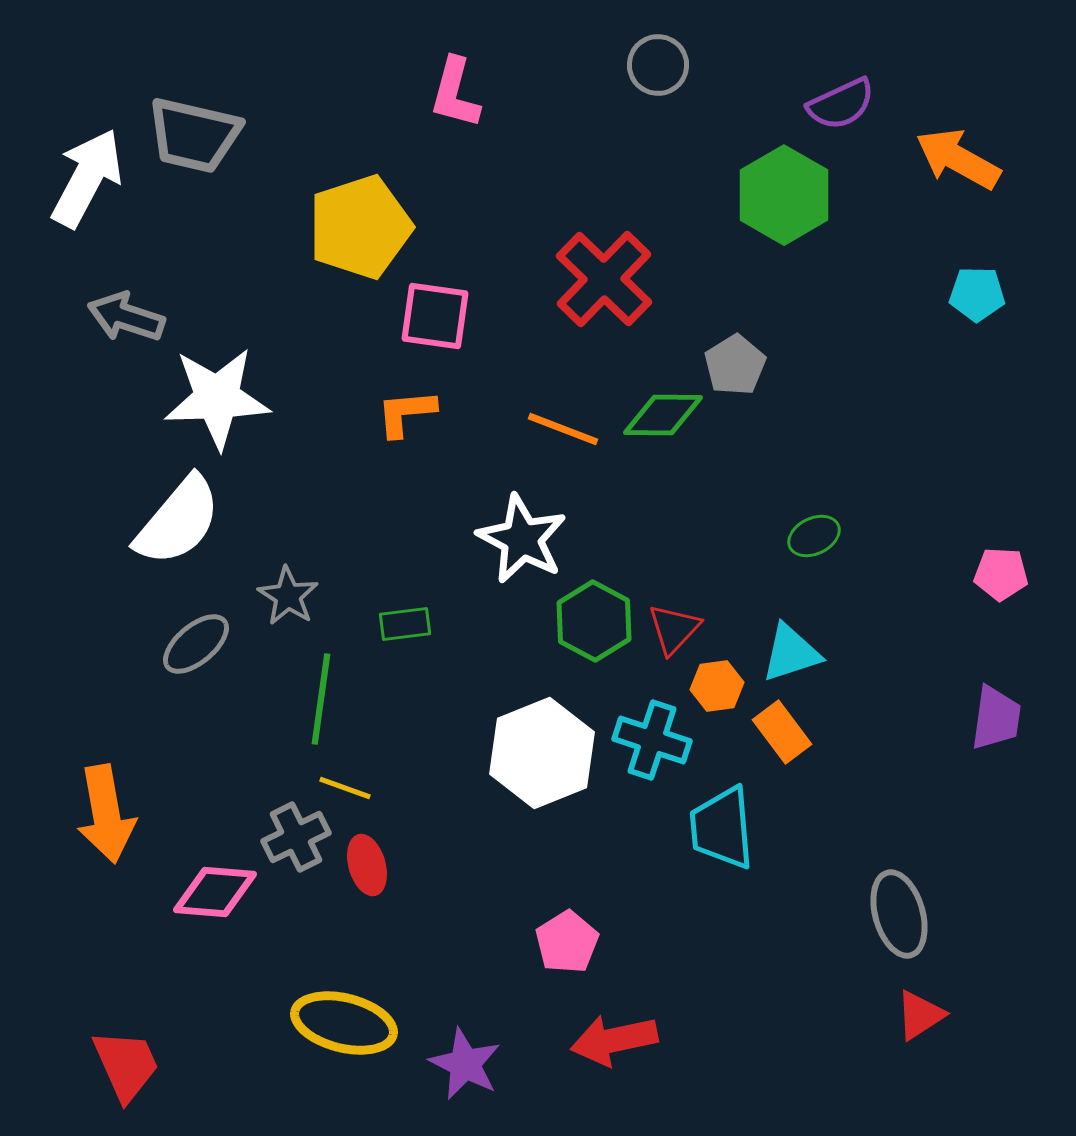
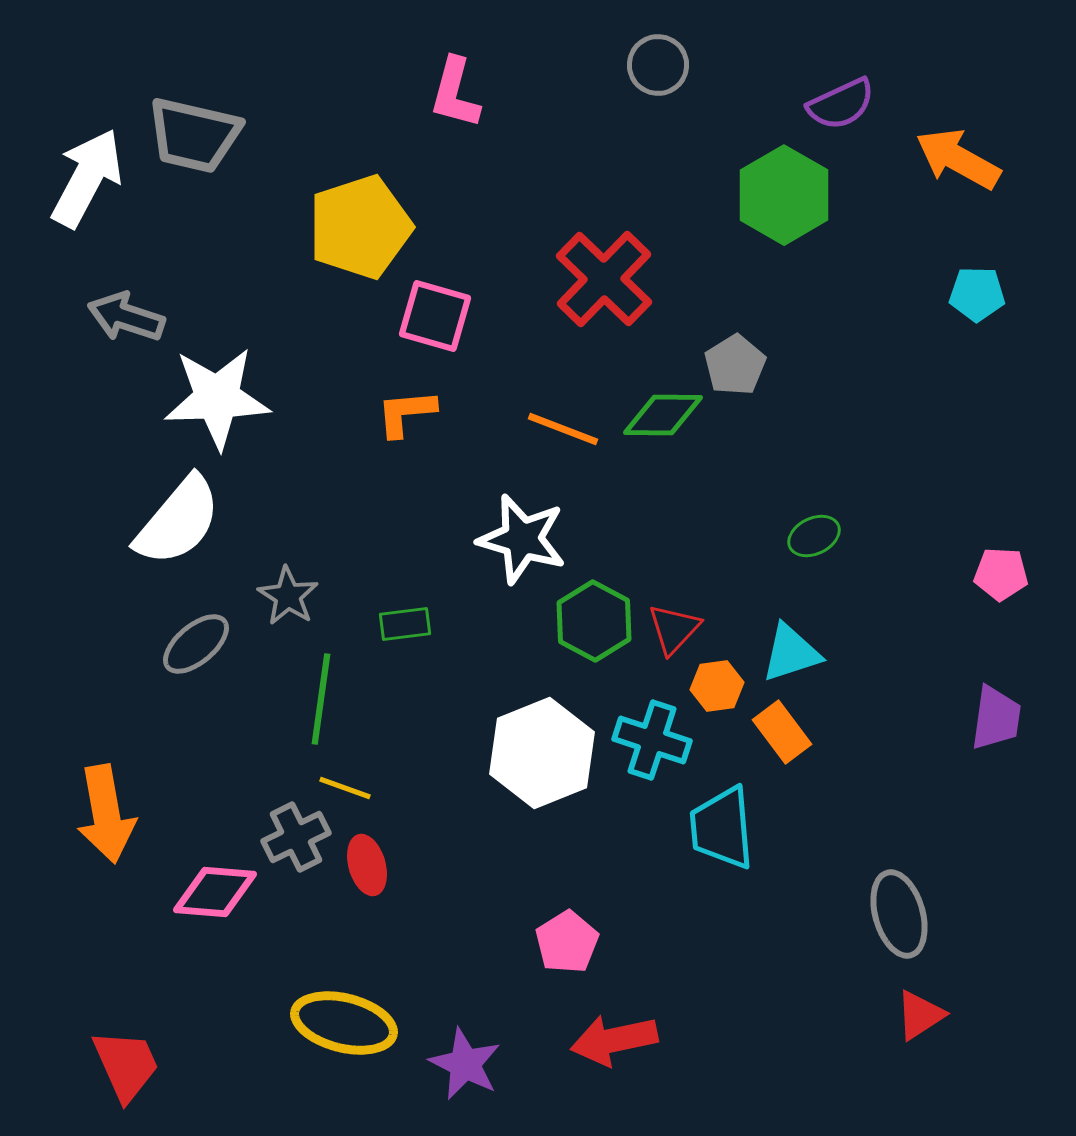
pink square at (435, 316): rotated 8 degrees clockwise
white star at (522, 539): rotated 12 degrees counterclockwise
